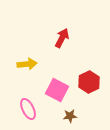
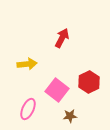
pink square: rotated 10 degrees clockwise
pink ellipse: rotated 50 degrees clockwise
